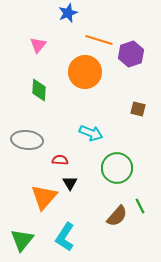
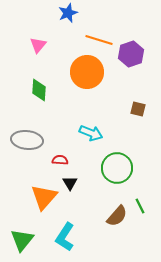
orange circle: moved 2 px right
